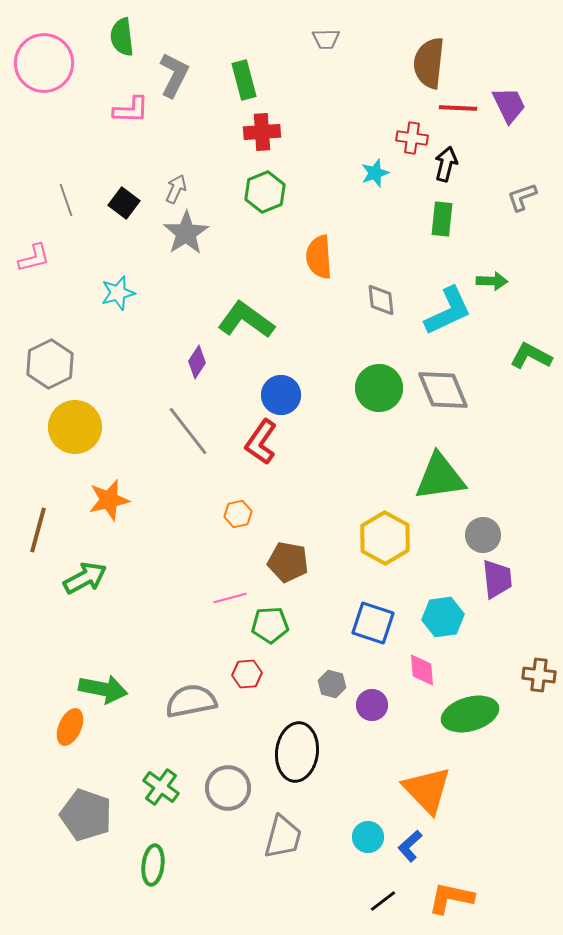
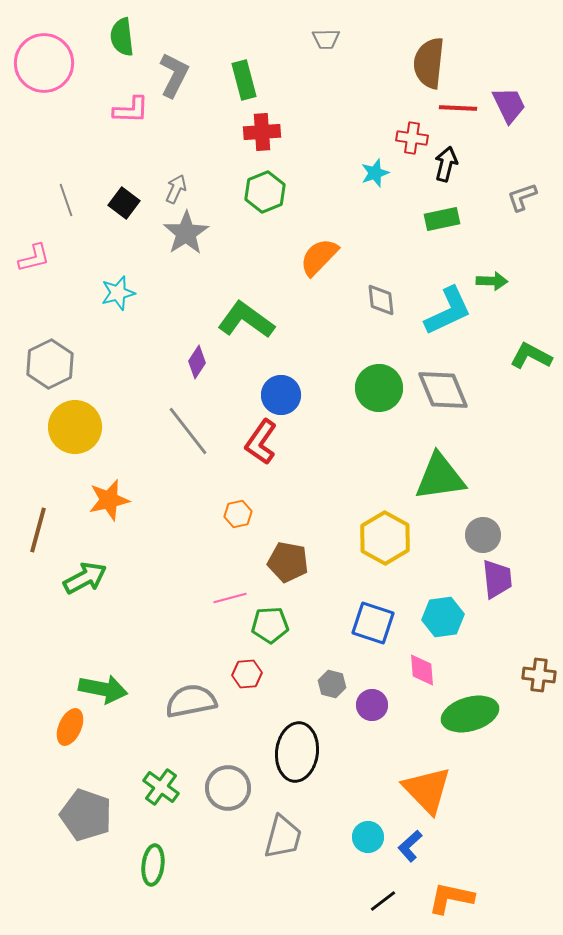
green rectangle at (442, 219): rotated 72 degrees clockwise
orange semicircle at (319, 257): rotated 48 degrees clockwise
